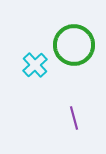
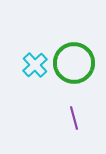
green circle: moved 18 px down
